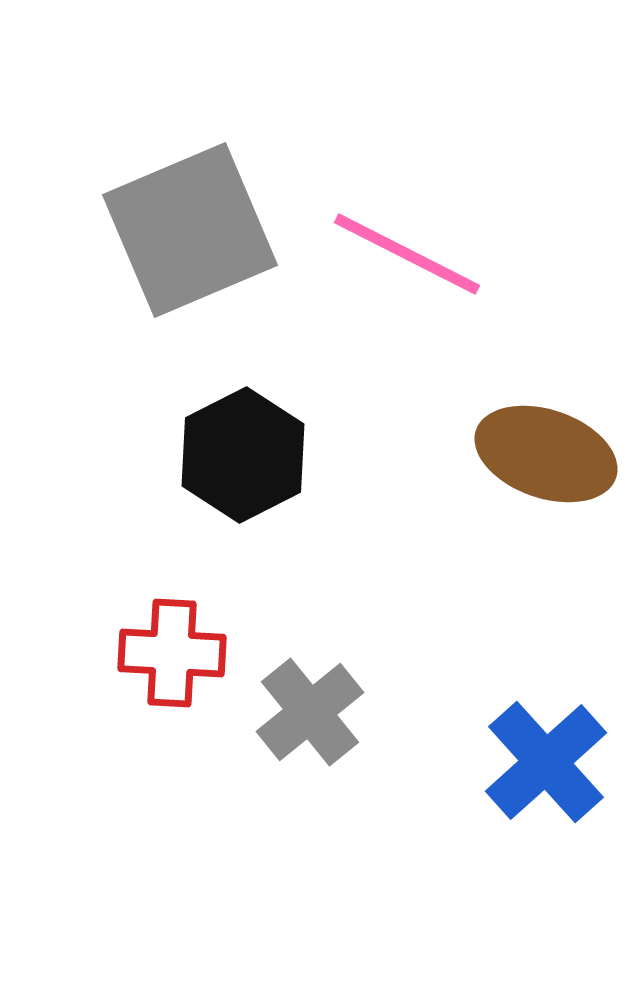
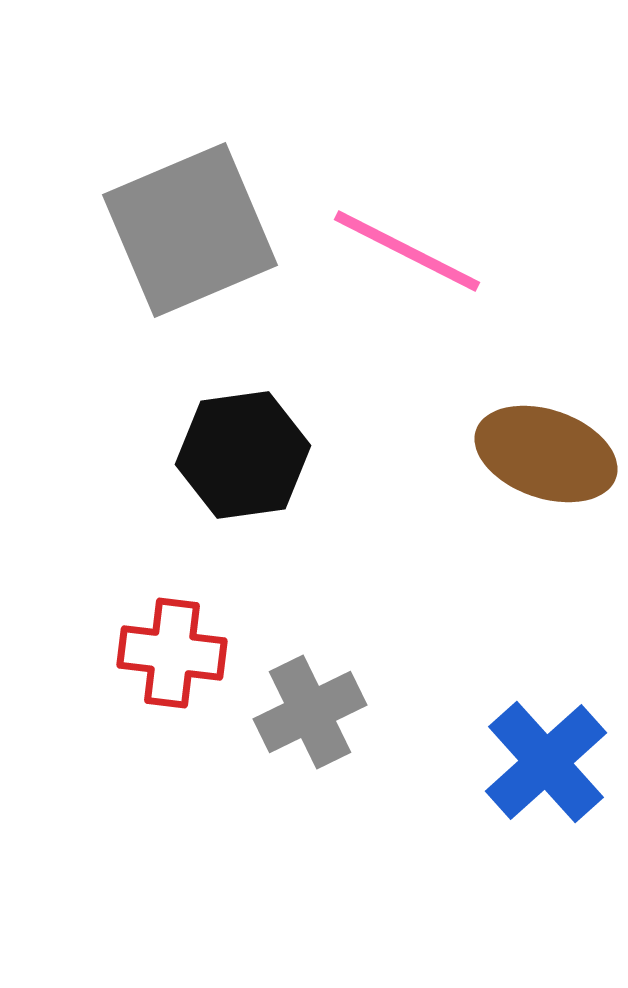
pink line: moved 3 px up
black hexagon: rotated 19 degrees clockwise
red cross: rotated 4 degrees clockwise
gray cross: rotated 13 degrees clockwise
